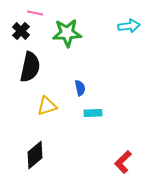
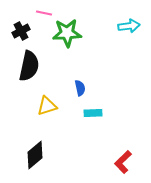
pink line: moved 9 px right
black cross: rotated 18 degrees clockwise
black semicircle: moved 1 px left, 1 px up
